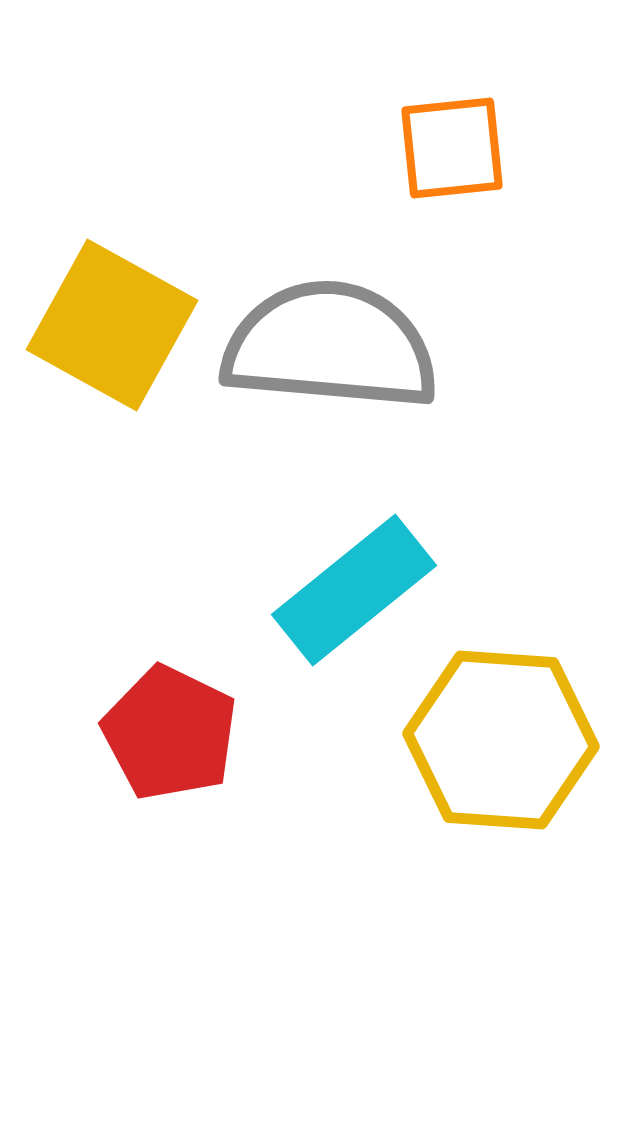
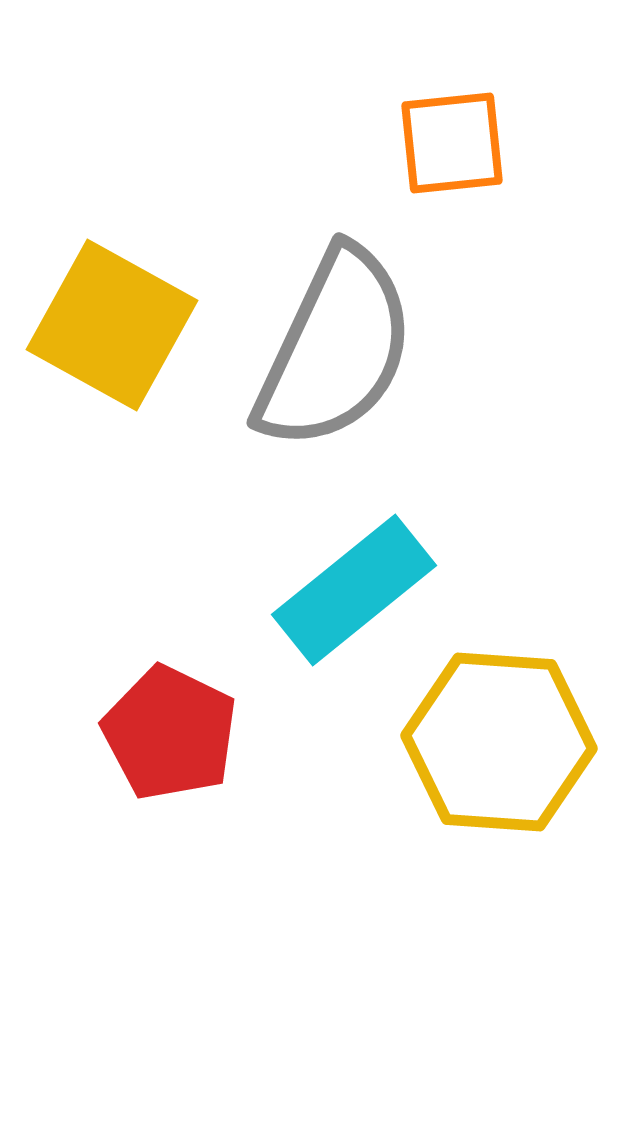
orange square: moved 5 px up
gray semicircle: moved 5 px right, 3 px down; rotated 110 degrees clockwise
yellow hexagon: moved 2 px left, 2 px down
